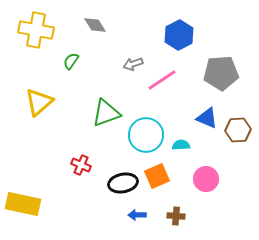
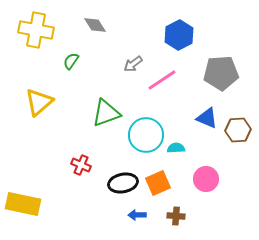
gray arrow: rotated 18 degrees counterclockwise
cyan semicircle: moved 5 px left, 3 px down
orange square: moved 1 px right, 7 px down
